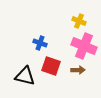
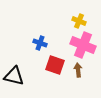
pink cross: moved 1 px left, 1 px up
red square: moved 4 px right, 1 px up
brown arrow: rotated 96 degrees counterclockwise
black triangle: moved 11 px left
